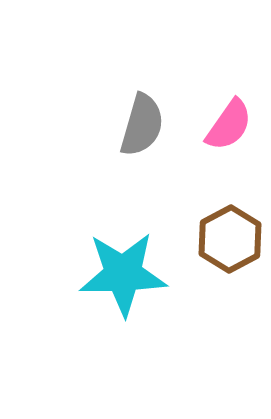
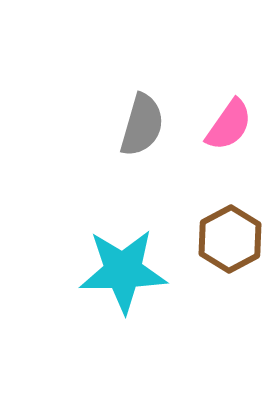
cyan star: moved 3 px up
